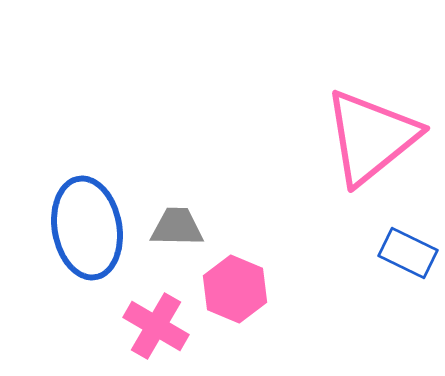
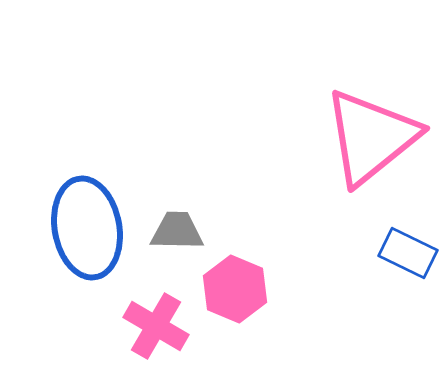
gray trapezoid: moved 4 px down
